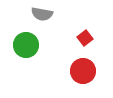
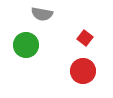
red square: rotated 14 degrees counterclockwise
